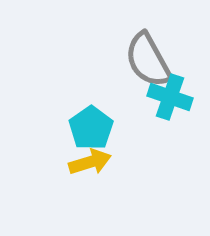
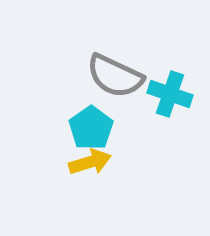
gray semicircle: moved 33 px left, 16 px down; rotated 36 degrees counterclockwise
cyan cross: moved 3 px up
